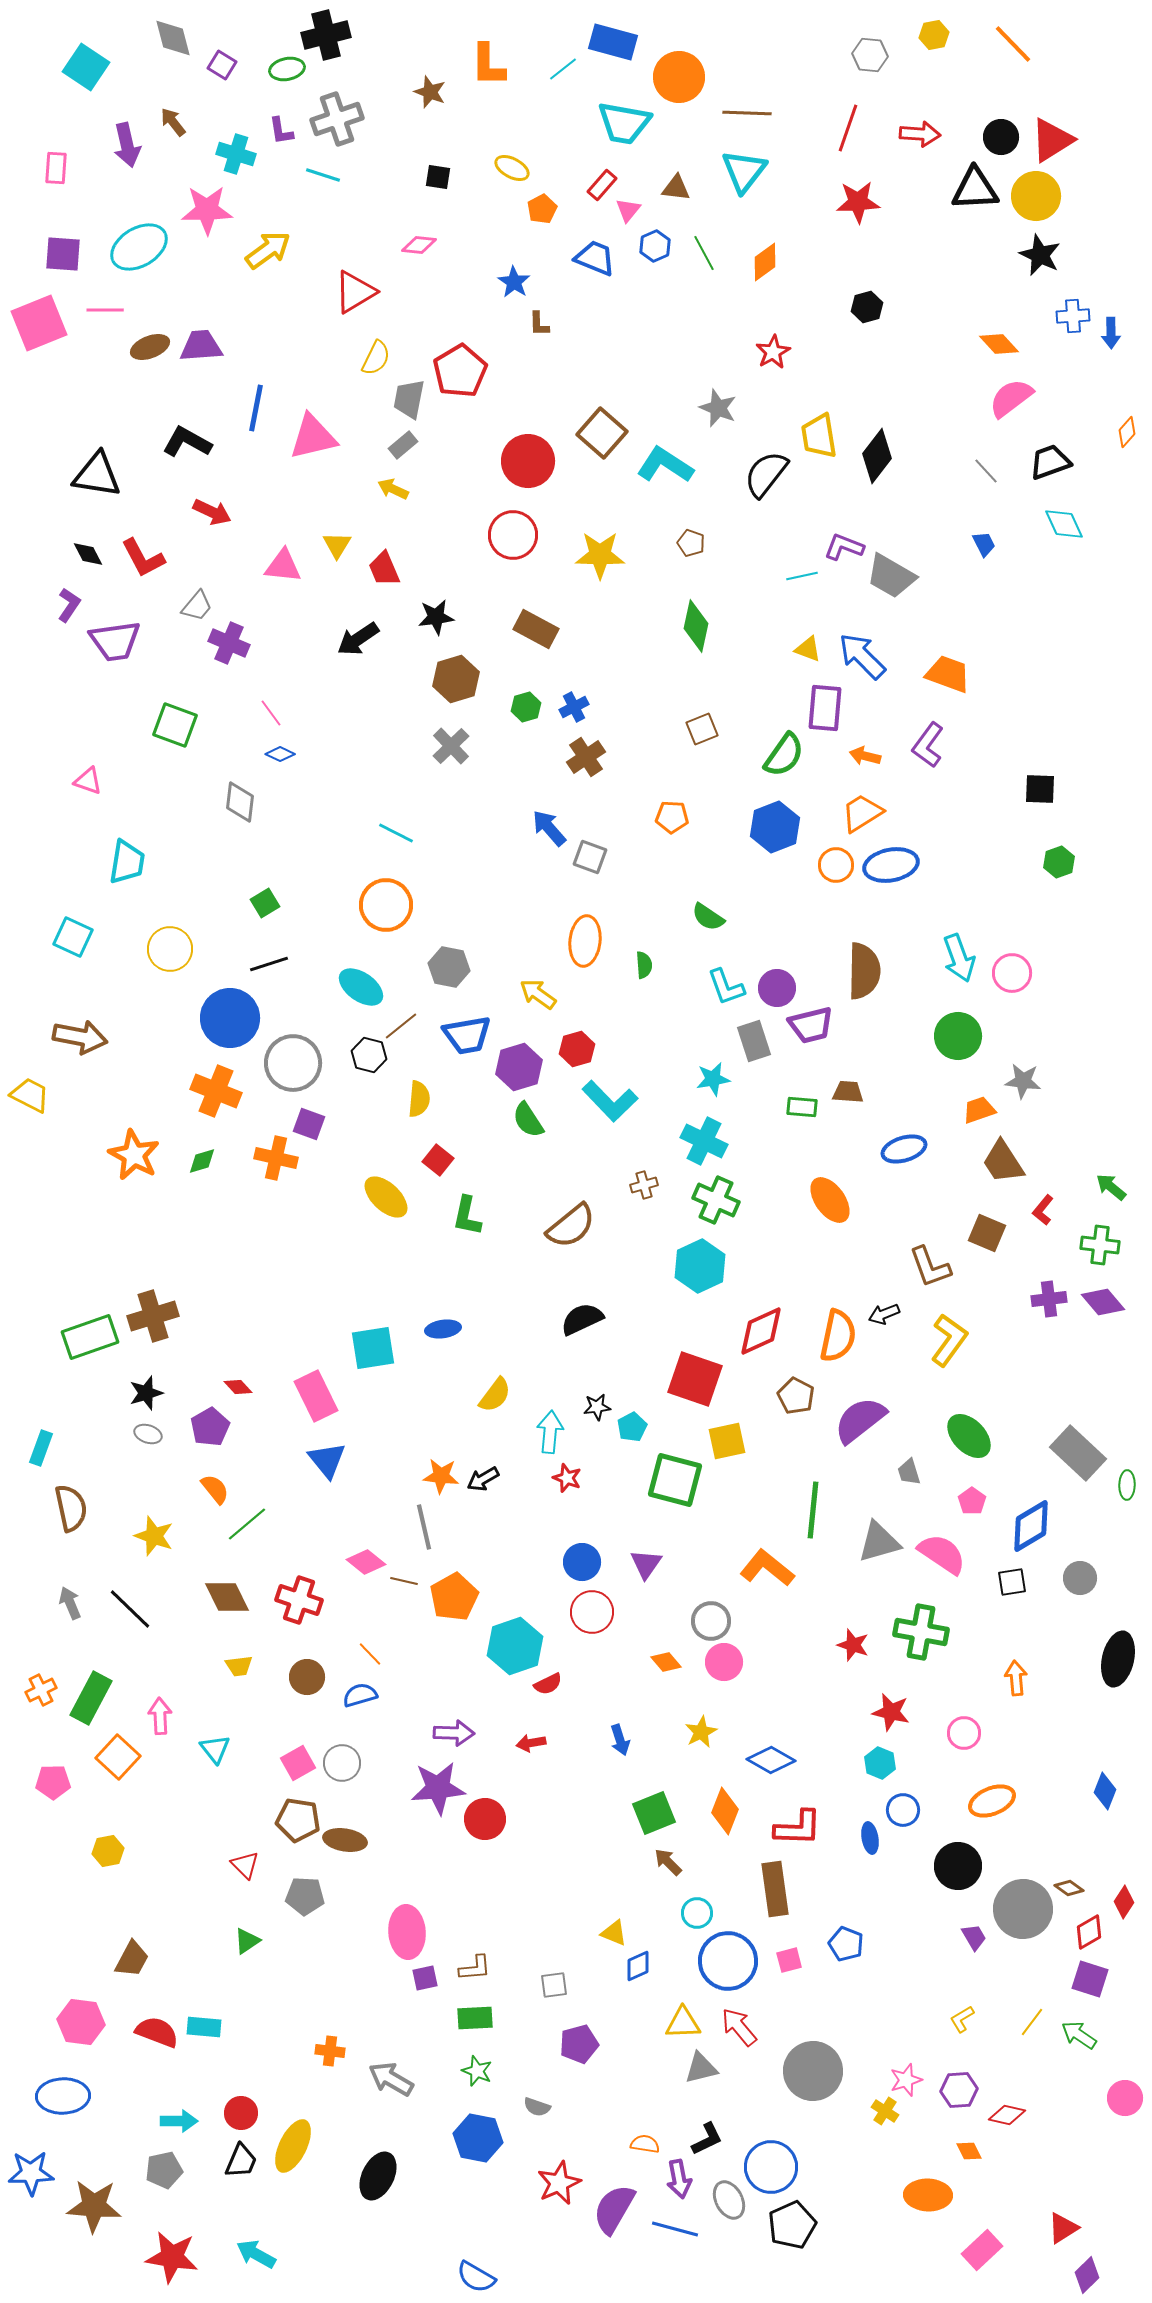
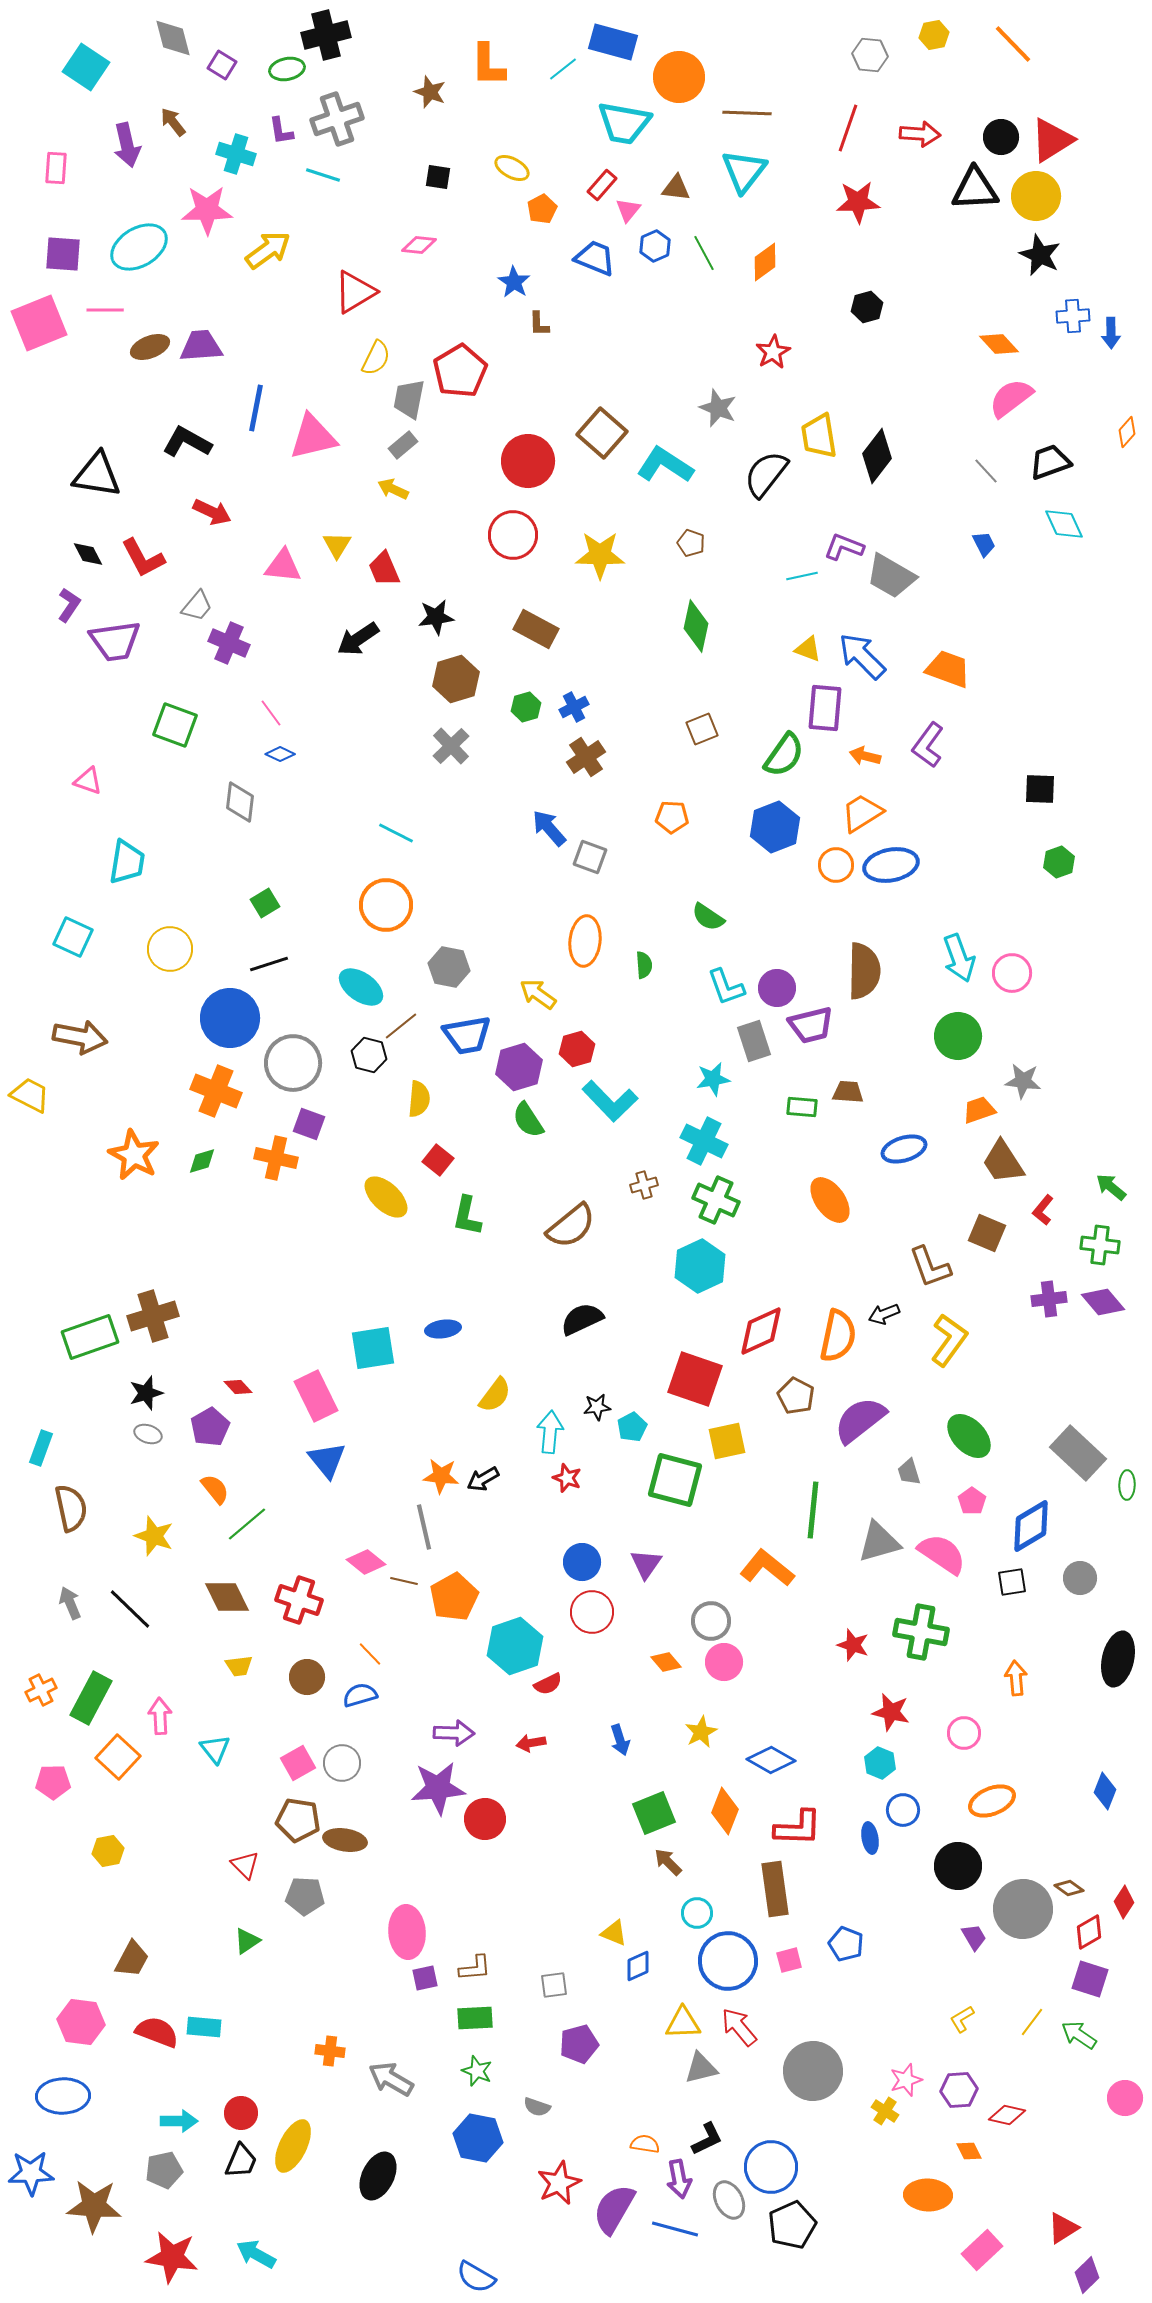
orange trapezoid at (948, 674): moved 5 px up
